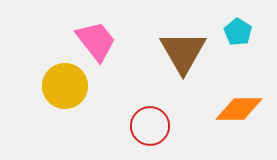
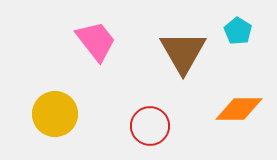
cyan pentagon: moved 1 px up
yellow circle: moved 10 px left, 28 px down
